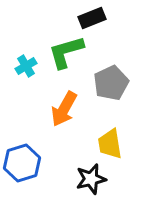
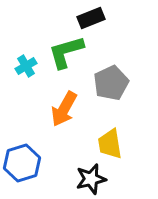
black rectangle: moved 1 px left
